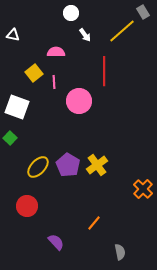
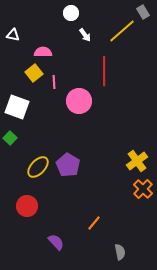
pink semicircle: moved 13 px left
yellow cross: moved 40 px right, 4 px up
